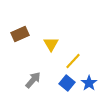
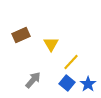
brown rectangle: moved 1 px right, 1 px down
yellow line: moved 2 px left, 1 px down
blue star: moved 1 px left, 1 px down
